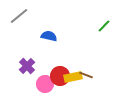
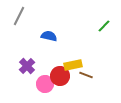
gray line: rotated 24 degrees counterclockwise
yellow rectangle: moved 12 px up
